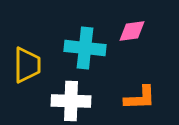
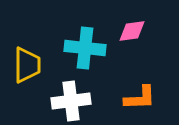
white cross: rotated 9 degrees counterclockwise
